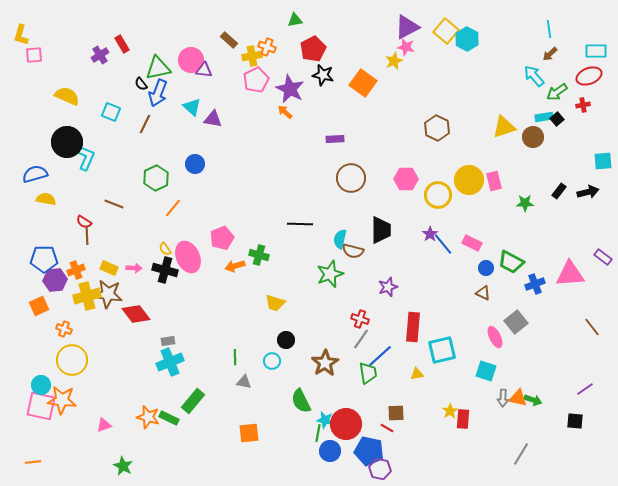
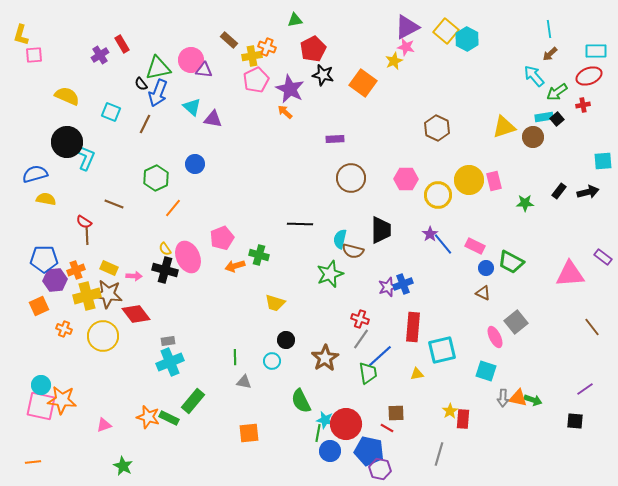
pink rectangle at (472, 243): moved 3 px right, 3 px down
pink arrow at (134, 268): moved 8 px down
blue cross at (535, 284): moved 132 px left
yellow circle at (72, 360): moved 31 px right, 24 px up
brown star at (325, 363): moved 5 px up
gray line at (521, 454): moved 82 px left; rotated 15 degrees counterclockwise
